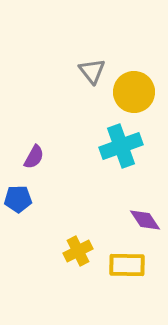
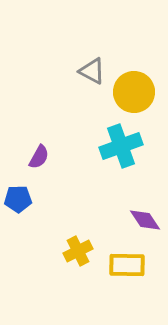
gray triangle: rotated 24 degrees counterclockwise
purple semicircle: moved 5 px right
